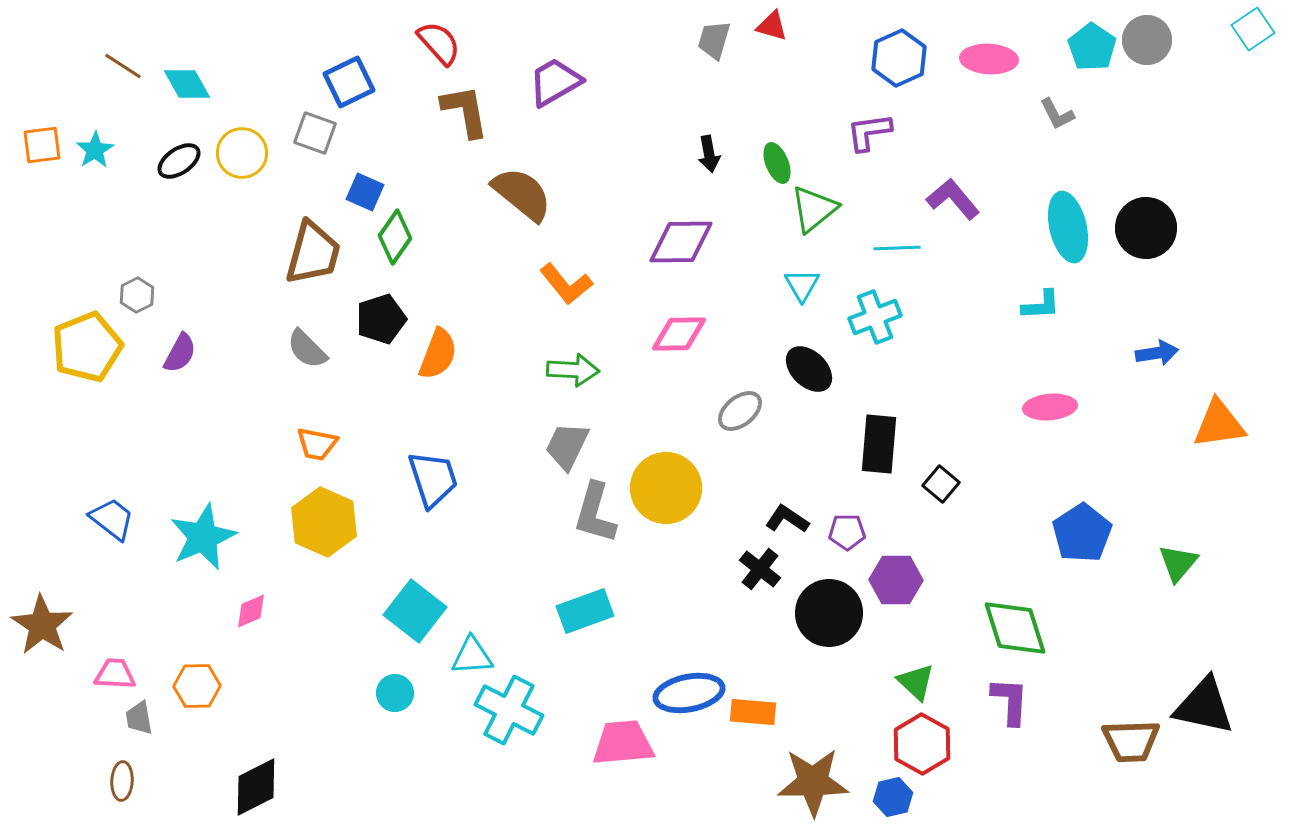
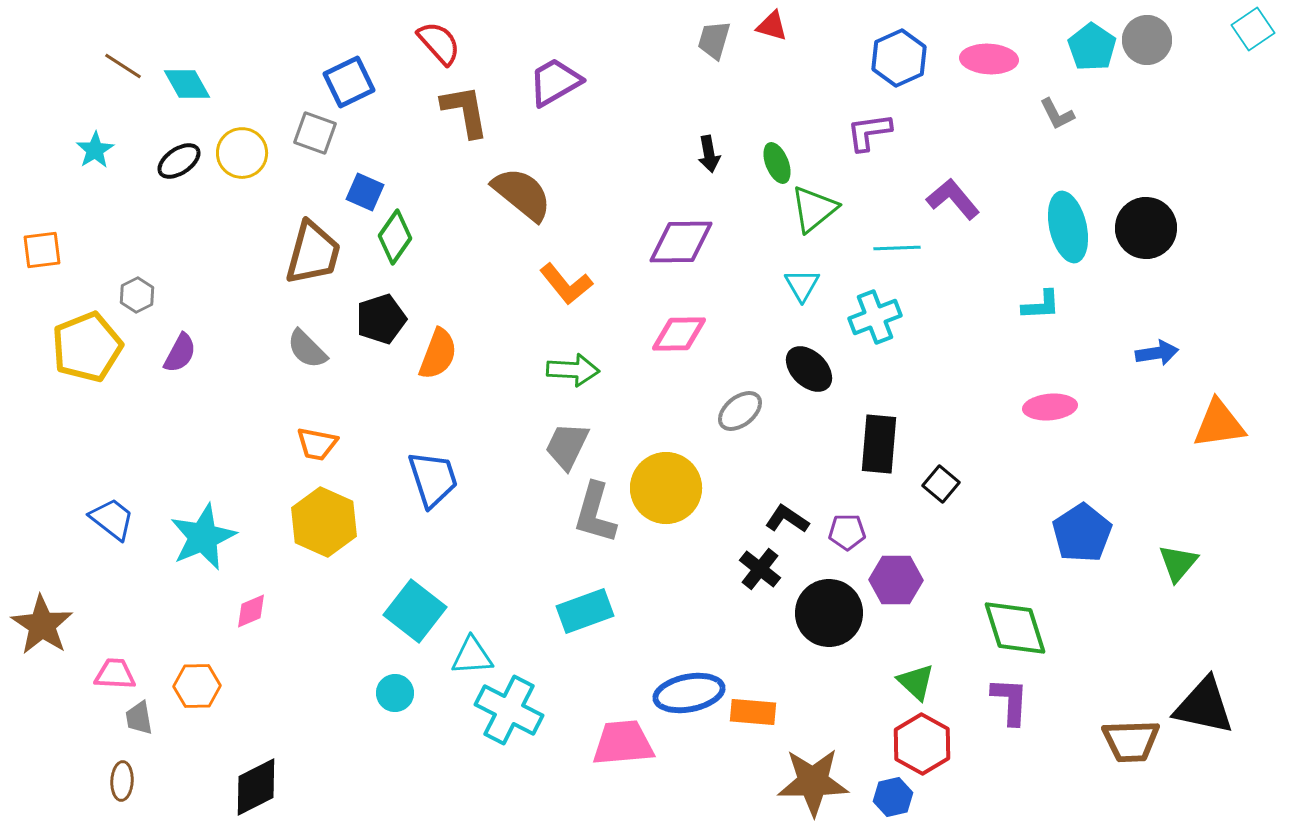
orange square at (42, 145): moved 105 px down
